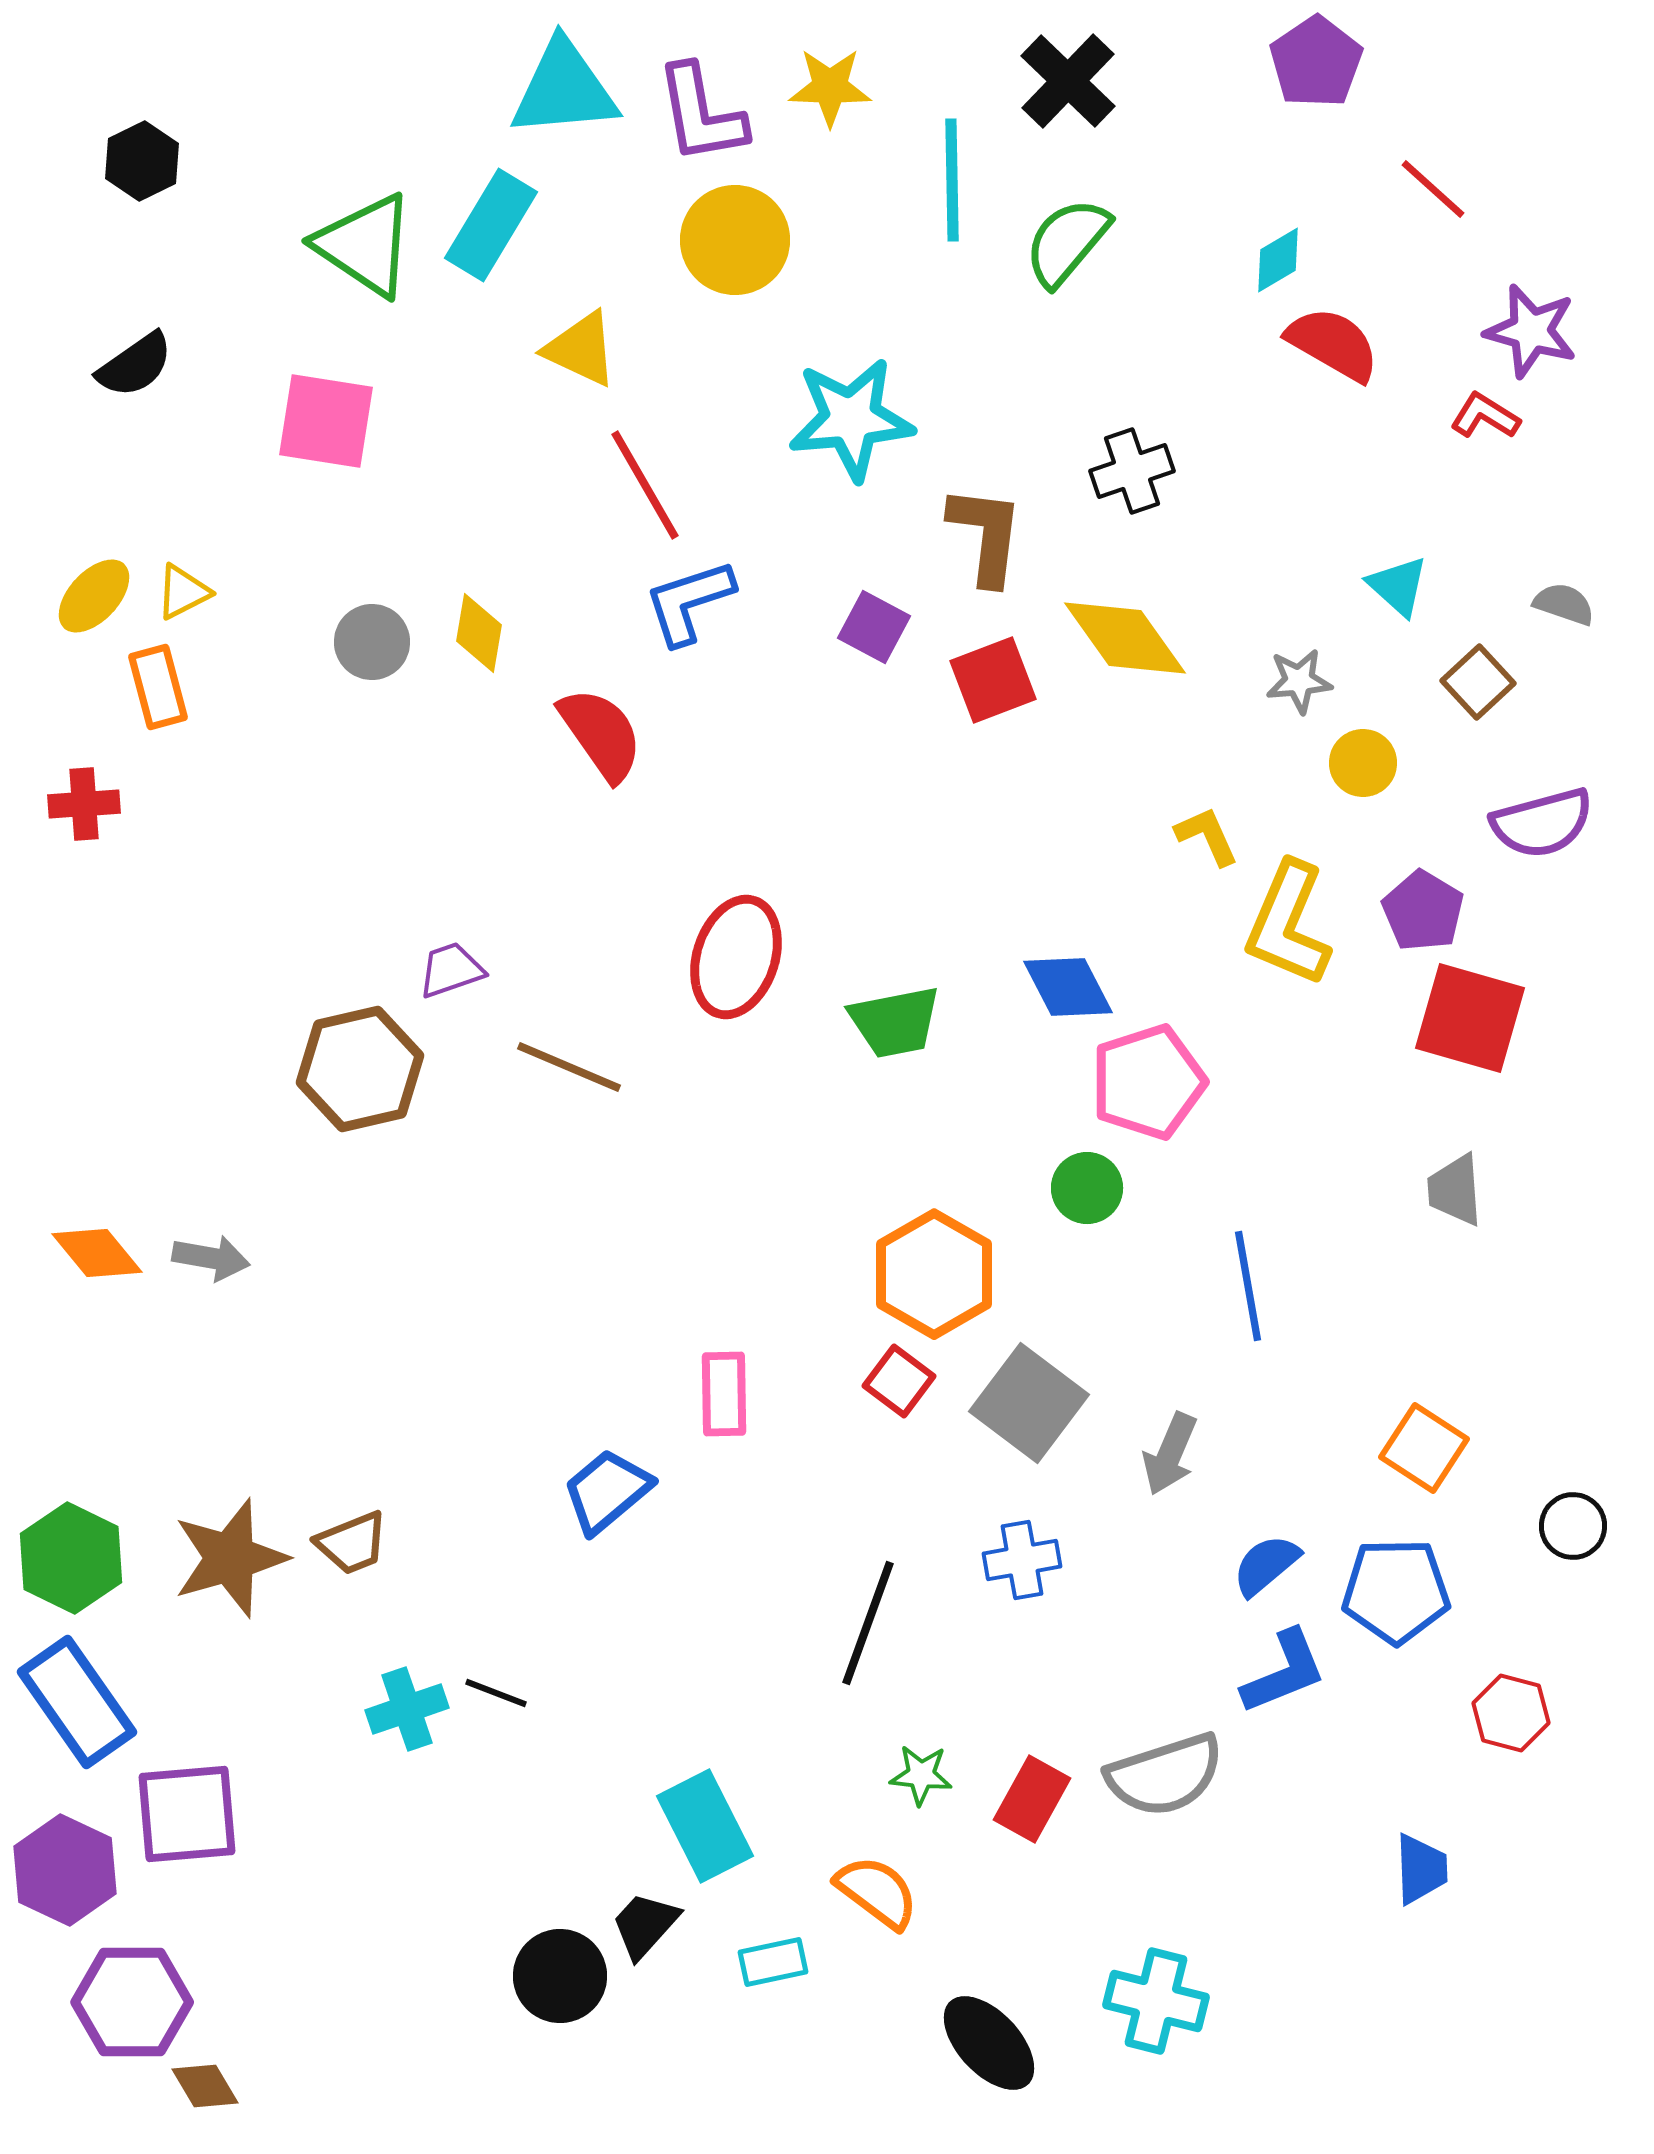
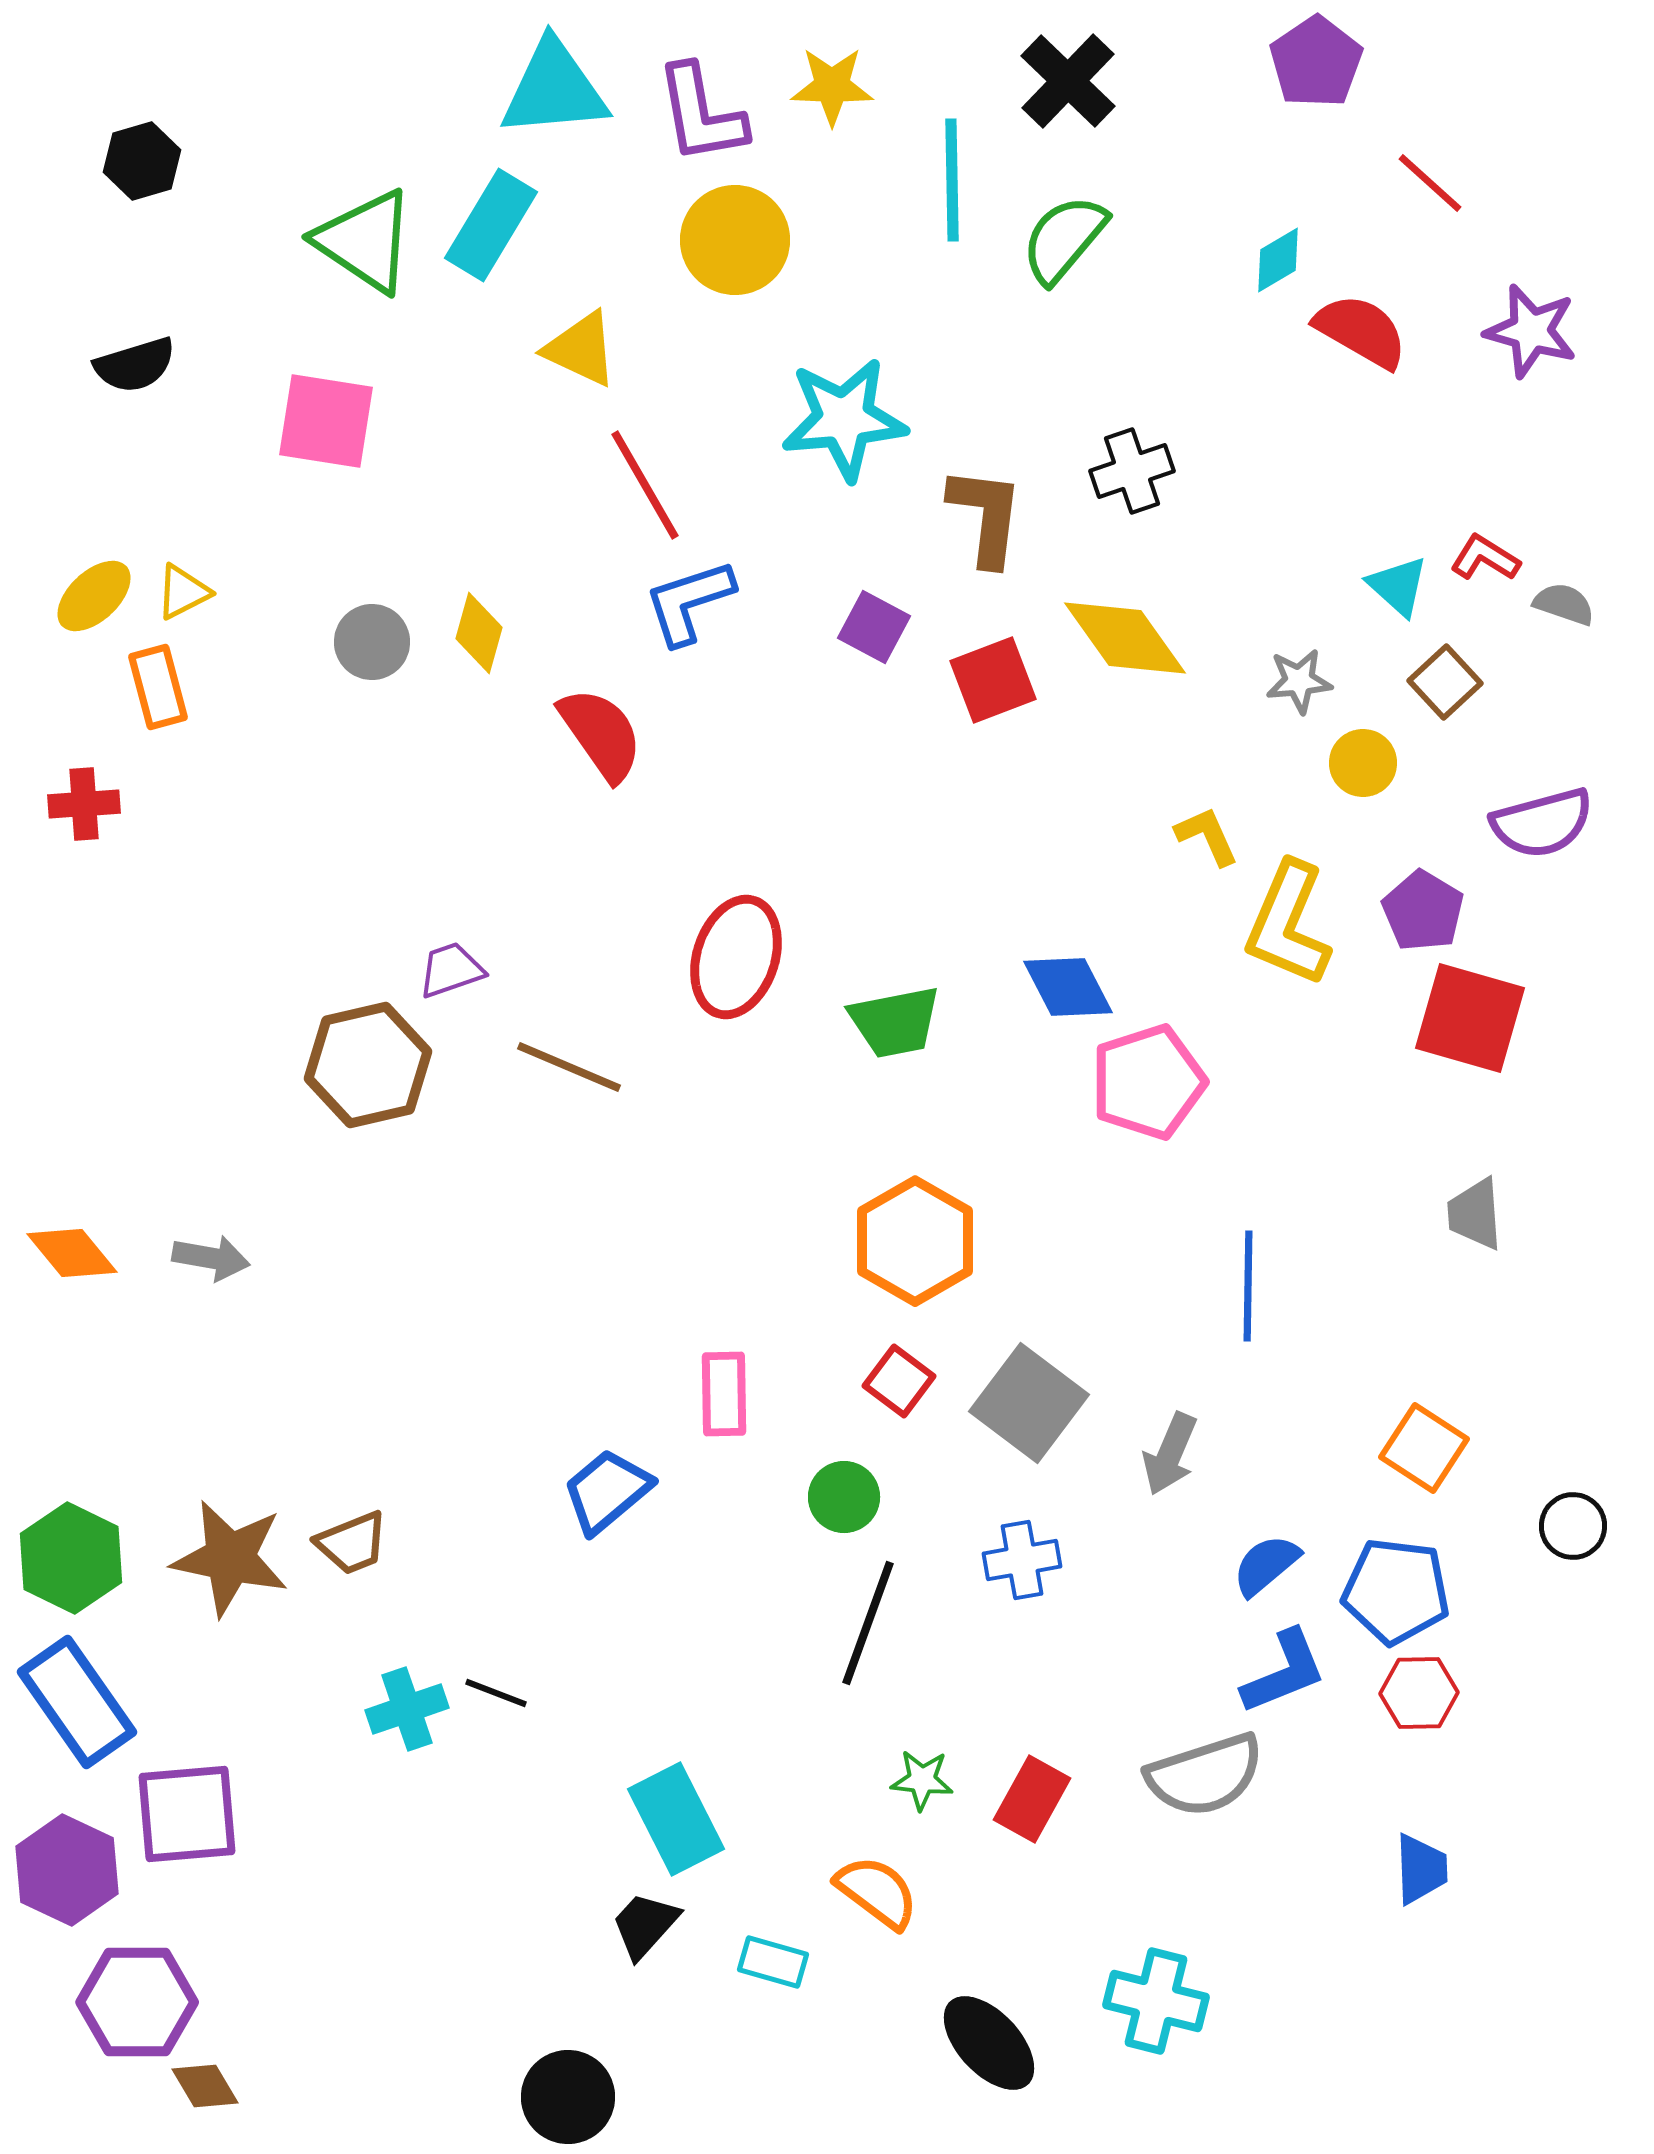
yellow star at (830, 87): moved 2 px right, 1 px up
cyan triangle at (564, 89): moved 10 px left
black hexagon at (142, 161): rotated 10 degrees clockwise
red line at (1433, 189): moved 3 px left, 6 px up
green semicircle at (1067, 242): moved 3 px left, 3 px up
green triangle at (365, 245): moved 4 px up
red semicircle at (1333, 344): moved 28 px right, 13 px up
black semicircle at (135, 365): rotated 18 degrees clockwise
red L-shape at (1485, 416): moved 142 px down
cyan star at (851, 419): moved 7 px left
brown L-shape at (986, 535): moved 19 px up
yellow ellipse at (94, 596): rotated 4 degrees clockwise
yellow diamond at (479, 633): rotated 6 degrees clockwise
brown square at (1478, 682): moved 33 px left
brown hexagon at (360, 1069): moved 8 px right, 4 px up
green circle at (1087, 1188): moved 243 px left, 309 px down
gray trapezoid at (1455, 1190): moved 20 px right, 24 px down
orange diamond at (97, 1253): moved 25 px left
orange hexagon at (934, 1274): moved 19 px left, 33 px up
blue line at (1248, 1286): rotated 11 degrees clockwise
brown star at (230, 1558): rotated 28 degrees clockwise
blue pentagon at (1396, 1591): rotated 8 degrees clockwise
red hexagon at (1511, 1713): moved 92 px left, 20 px up; rotated 16 degrees counterclockwise
green star at (921, 1775): moved 1 px right, 5 px down
gray semicircle at (1165, 1775): moved 40 px right
cyan rectangle at (705, 1826): moved 29 px left, 7 px up
purple hexagon at (65, 1870): moved 2 px right
cyan rectangle at (773, 1962): rotated 28 degrees clockwise
black circle at (560, 1976): moved 8 px right, 121 px down
purple hexagon at (132, 2002): moved 5 px right
